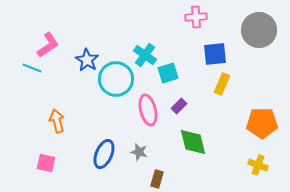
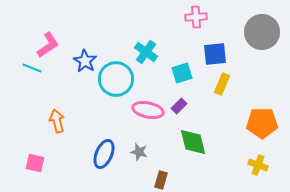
gray circle: moved 3 px right, 2 px down
cyan cross: moved 1 px right, 3 px up
blue star: moved 2 px left, 1 px down
cyan square: moved 14 px right
pink ellipse: rotated 64 degrees counterclockwise
pink square: moved 11 px left
brown rectangle: moved 4 px right, 1 px down
